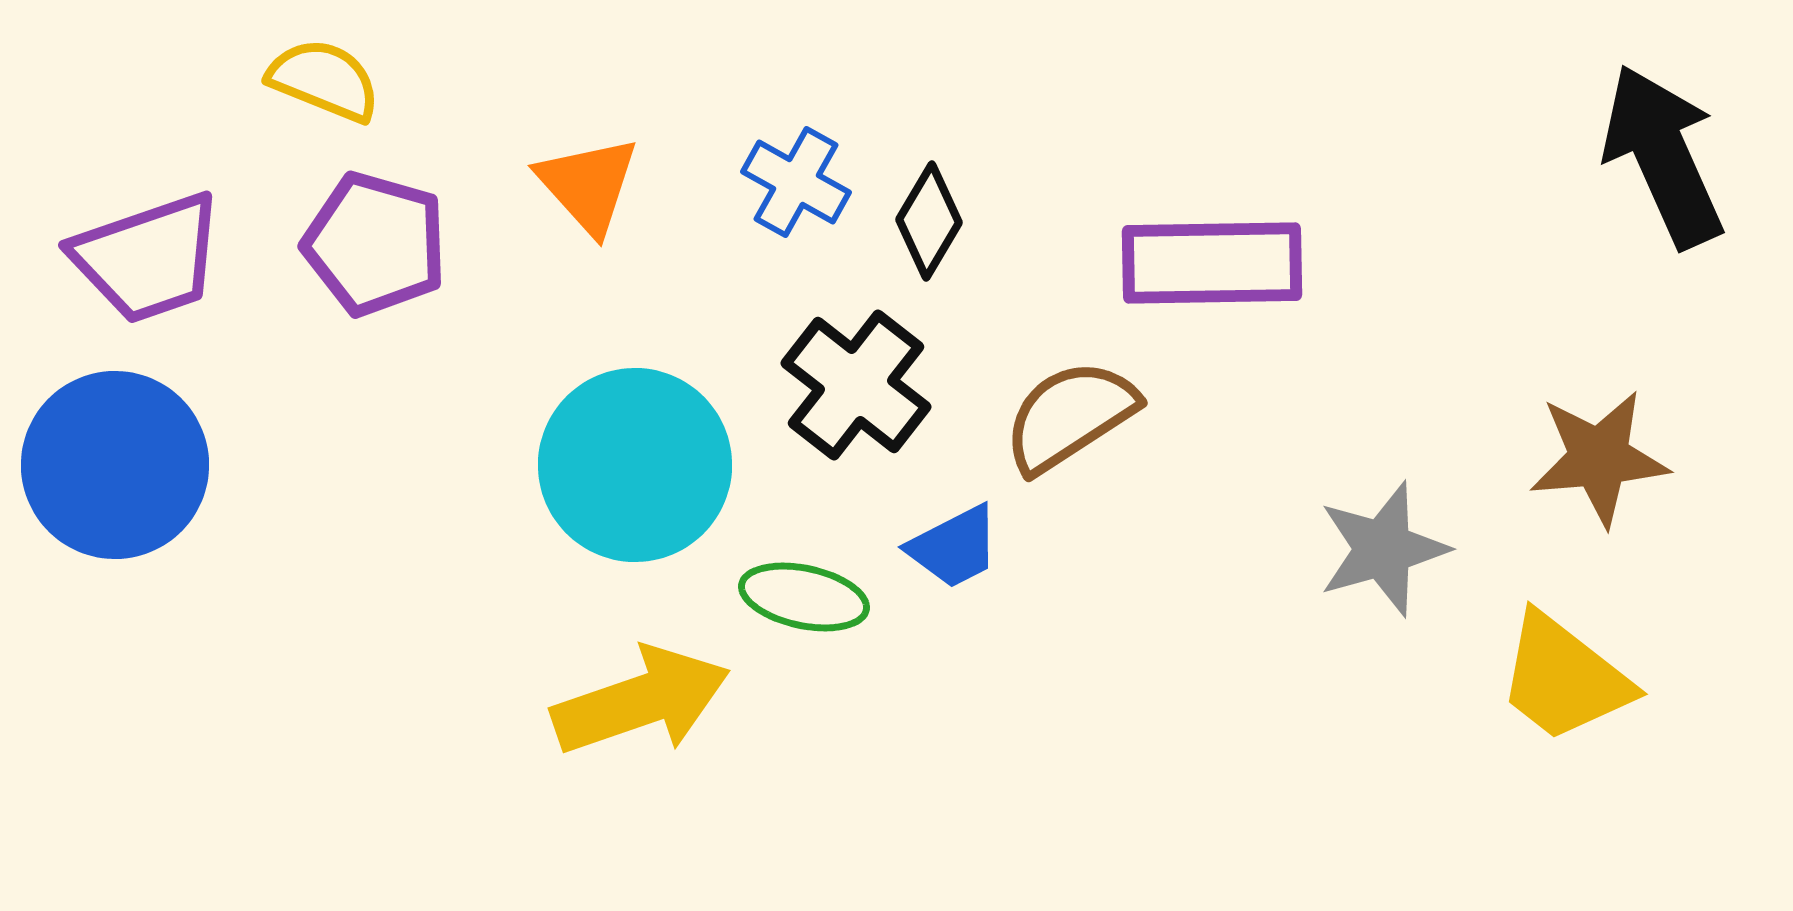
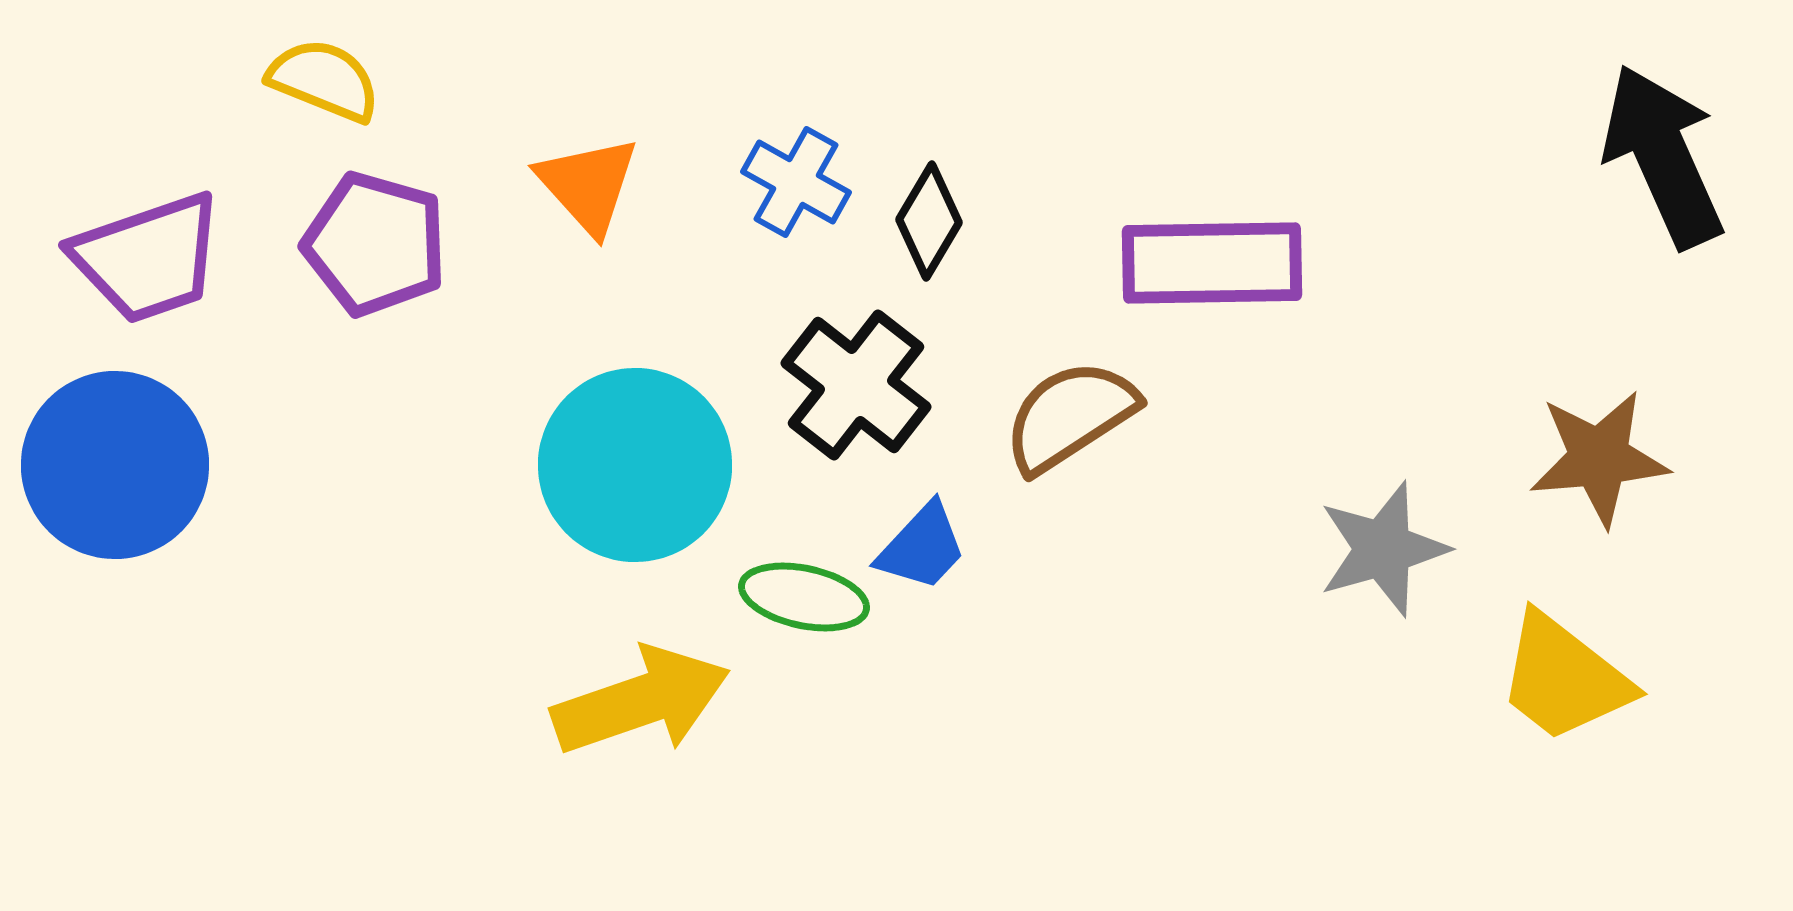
blue trapezoid: moved 32 px left; rotated 20 degrees counterclockwise
